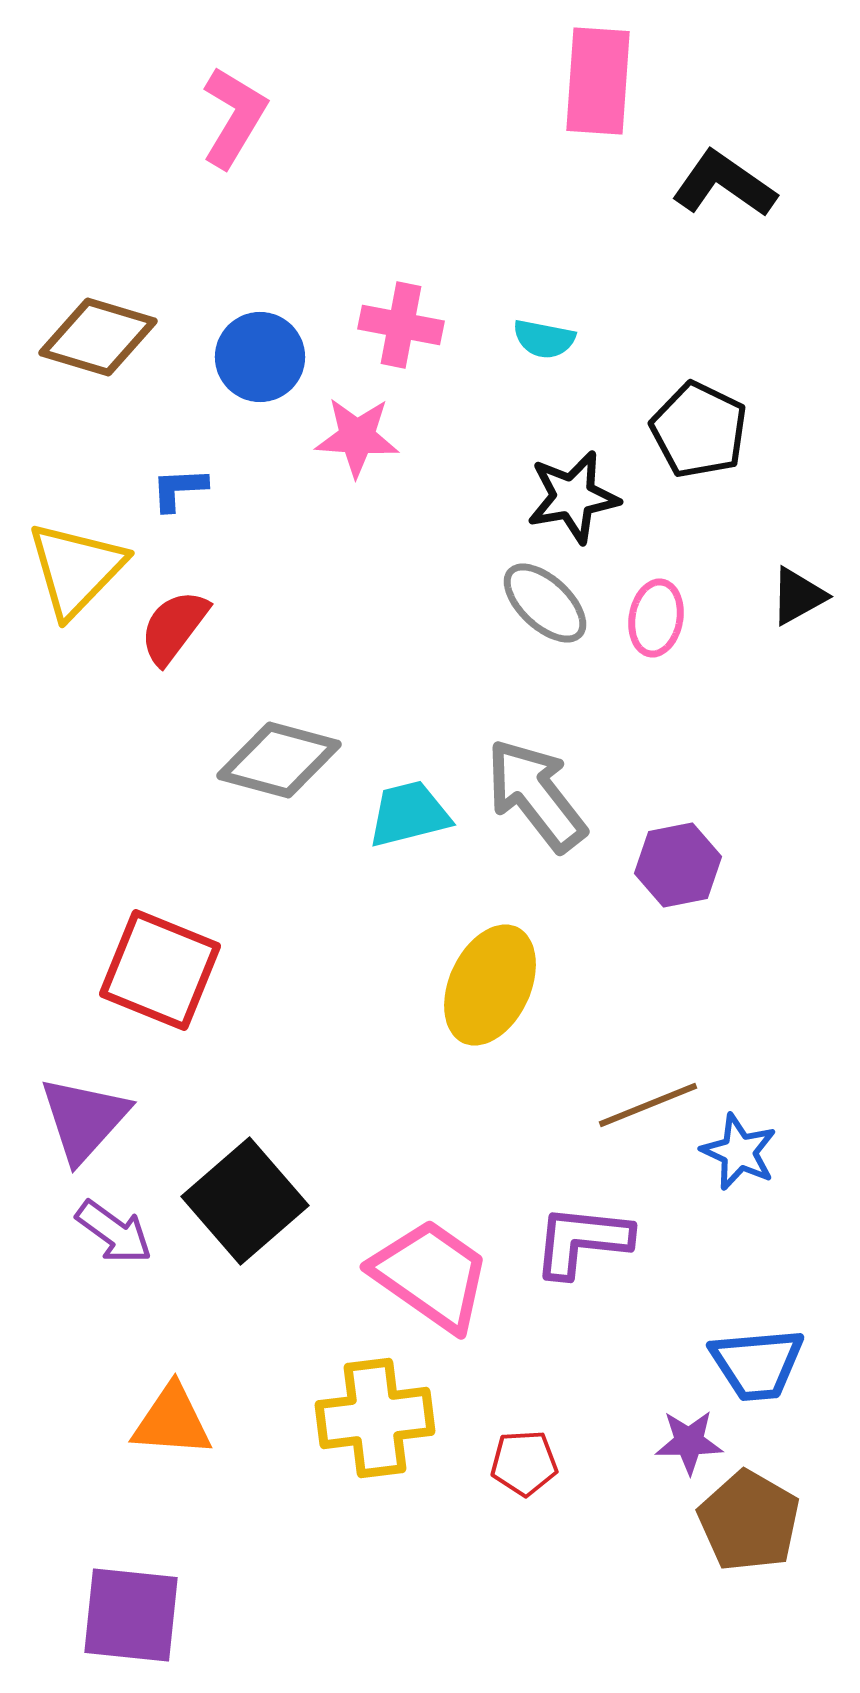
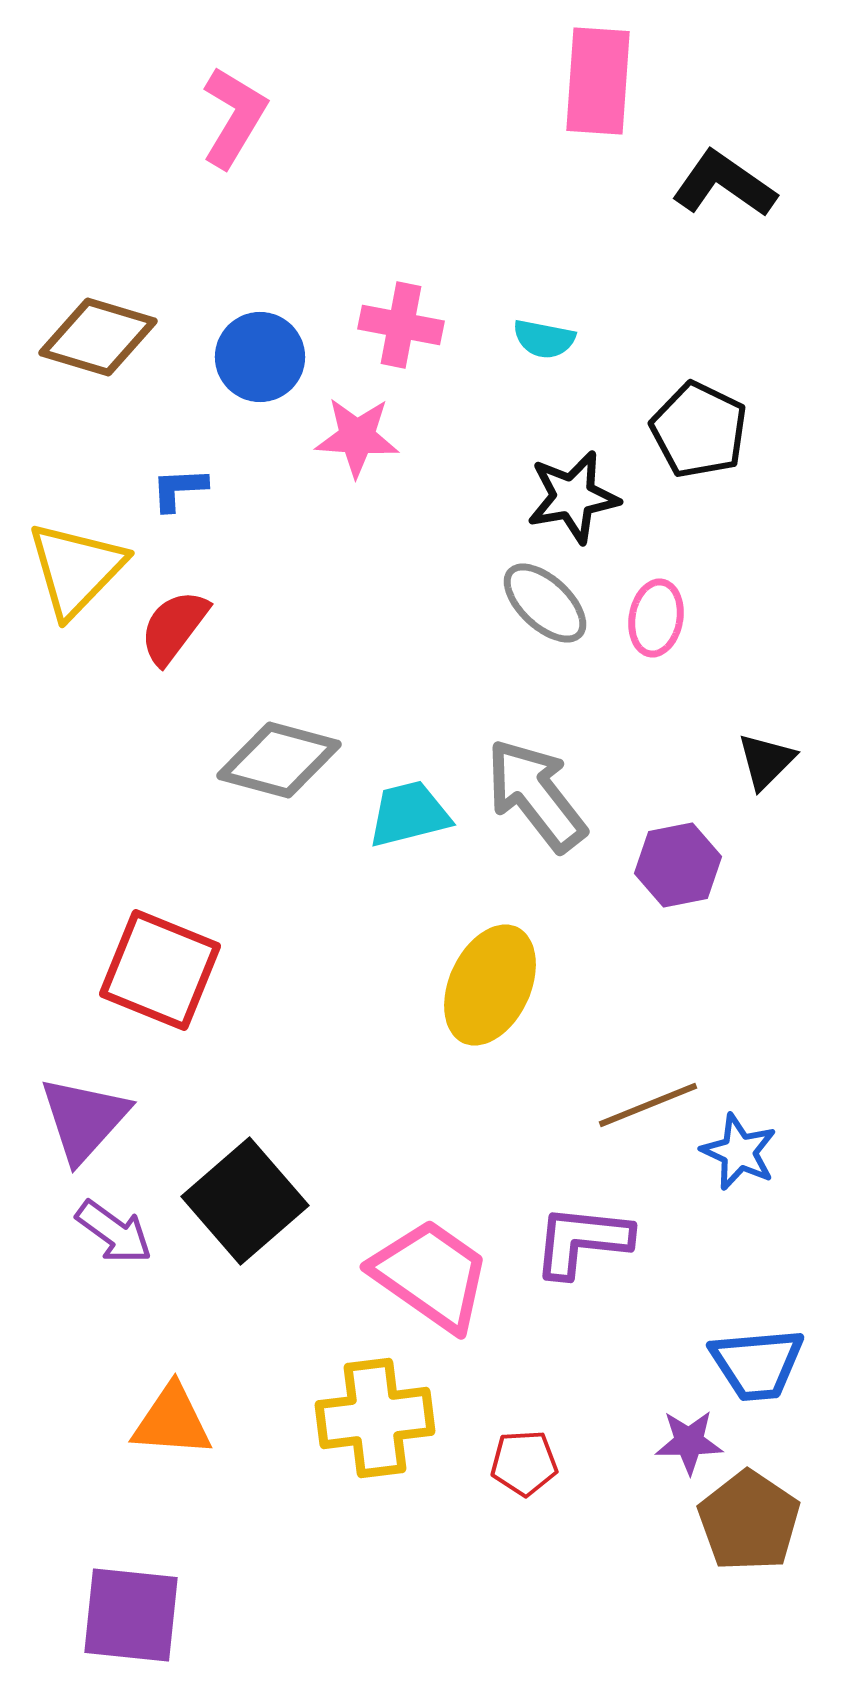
black triangle: moved 32 px left, 165 px down; rotated 16 degrees counterclockwise
brown pentagon: rotated 4 degrees clockwise
